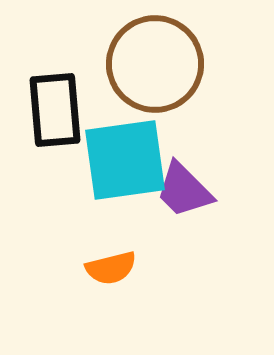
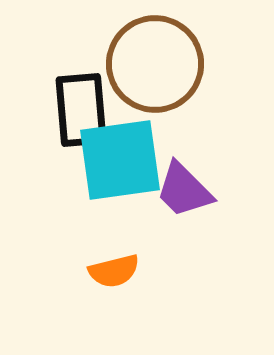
black rectangle: moved 26 px right
cyan square: moved 5 px left
orange semicircle: moved 3 px right, 3 px down
